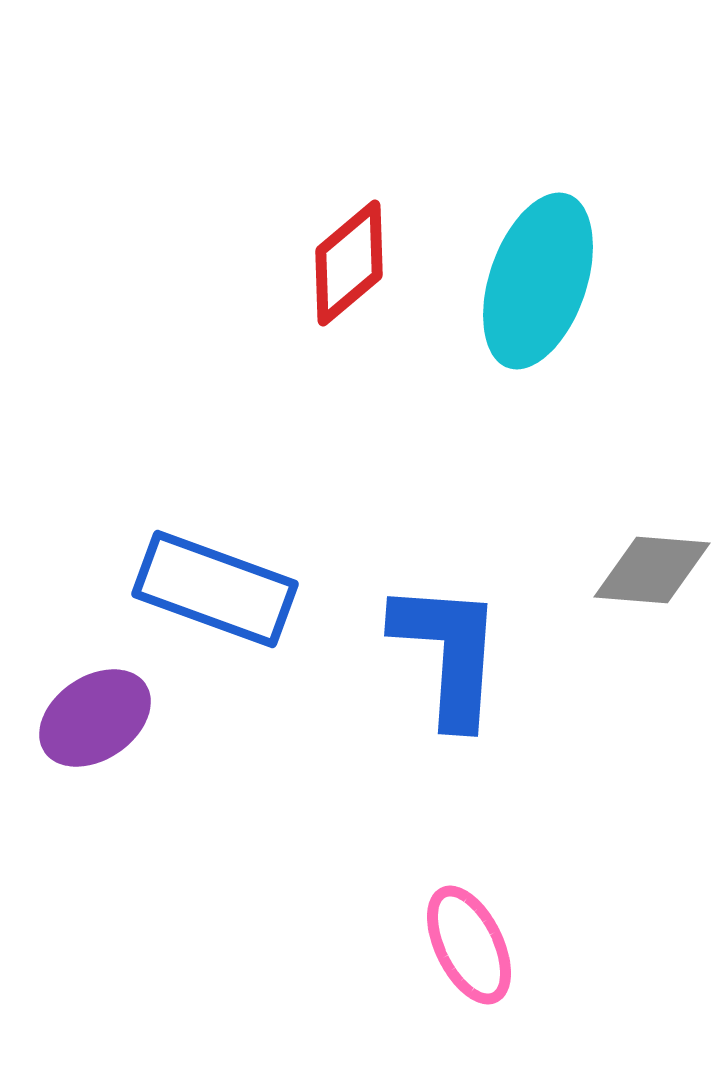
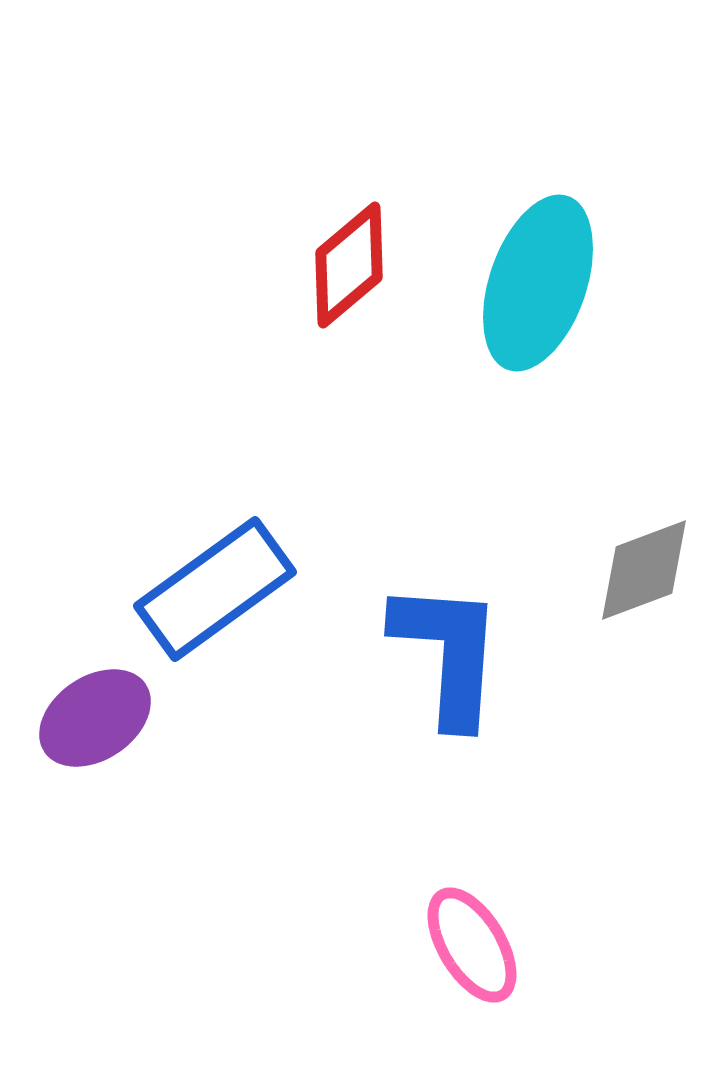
red diamond: moved 2 px down
cyan ellipse: moved 2 px down
gray diamond: moved 8 px left; rotated 25 degrees counterclockwise
blue rectangle: rotated 56 degrees counterclockwise
pink ellipse: moved 3 px right; rotated 5 degrees counterclockwise
